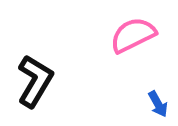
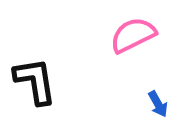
black L-shape: rotated 40 degrees counterclockwise
